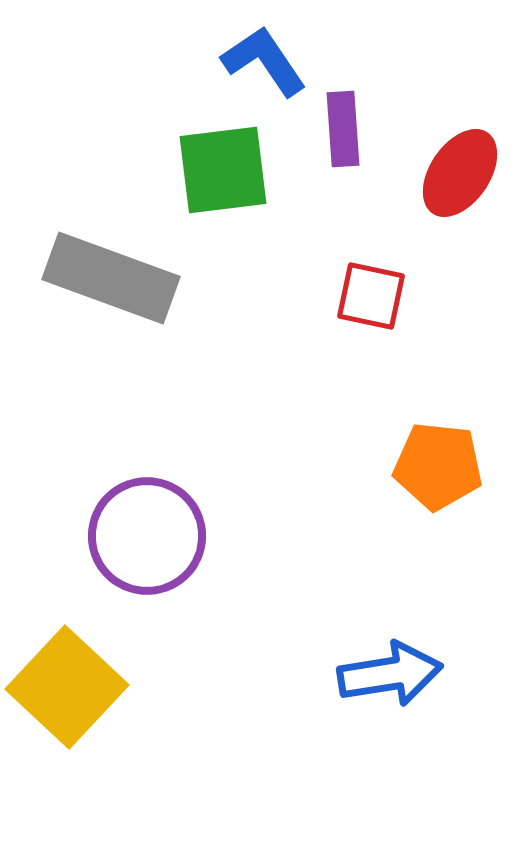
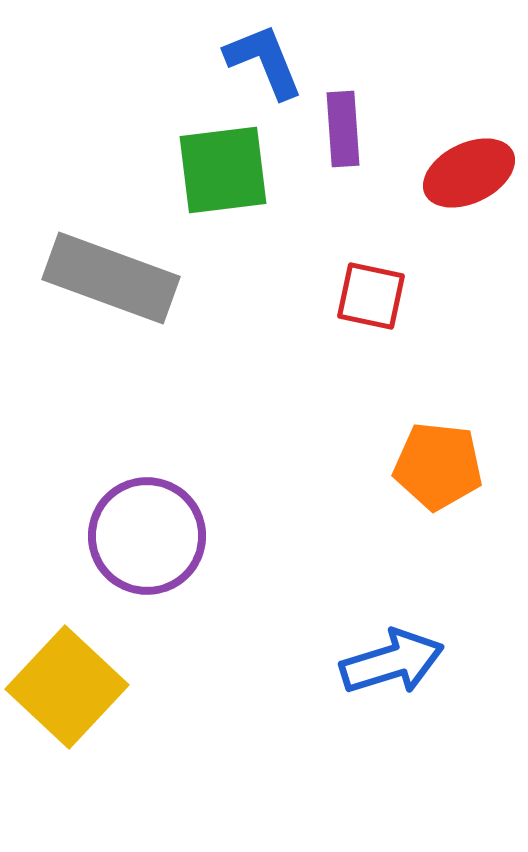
blue L-shape: rotated 12 degrees clockwise
red ellipse: moved 9 px right; rotated 30 degrees clockwise
blue arrow: moved 2 px right, 12 px up; rotated 8 degrees counterclockwise
